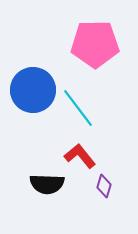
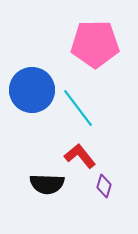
blue circle: moved 1 px left
